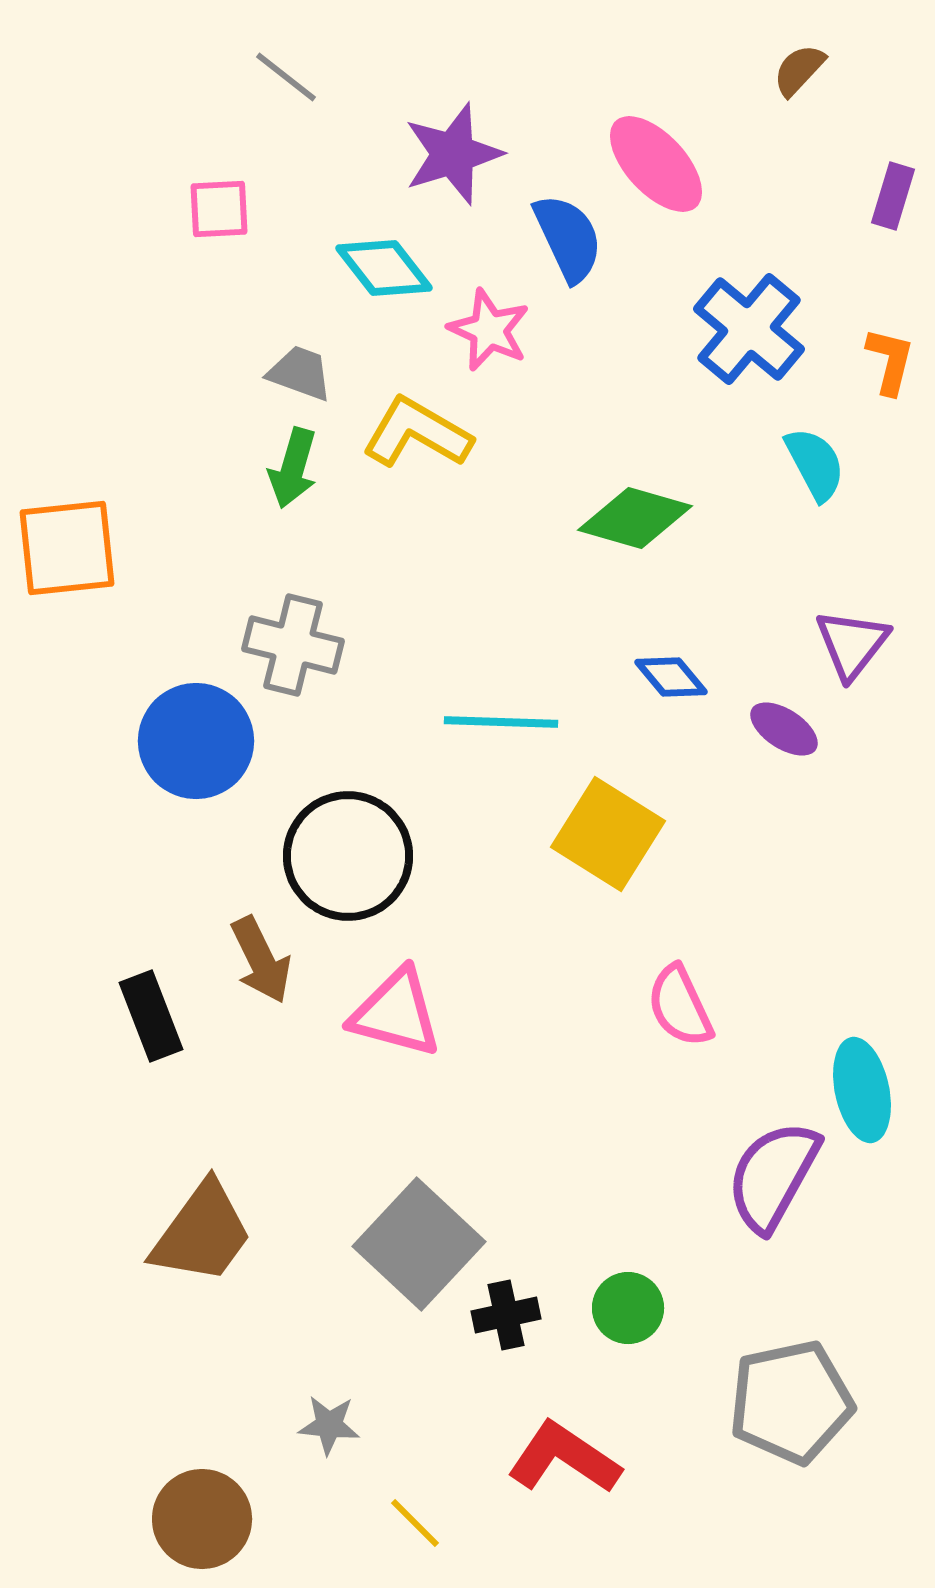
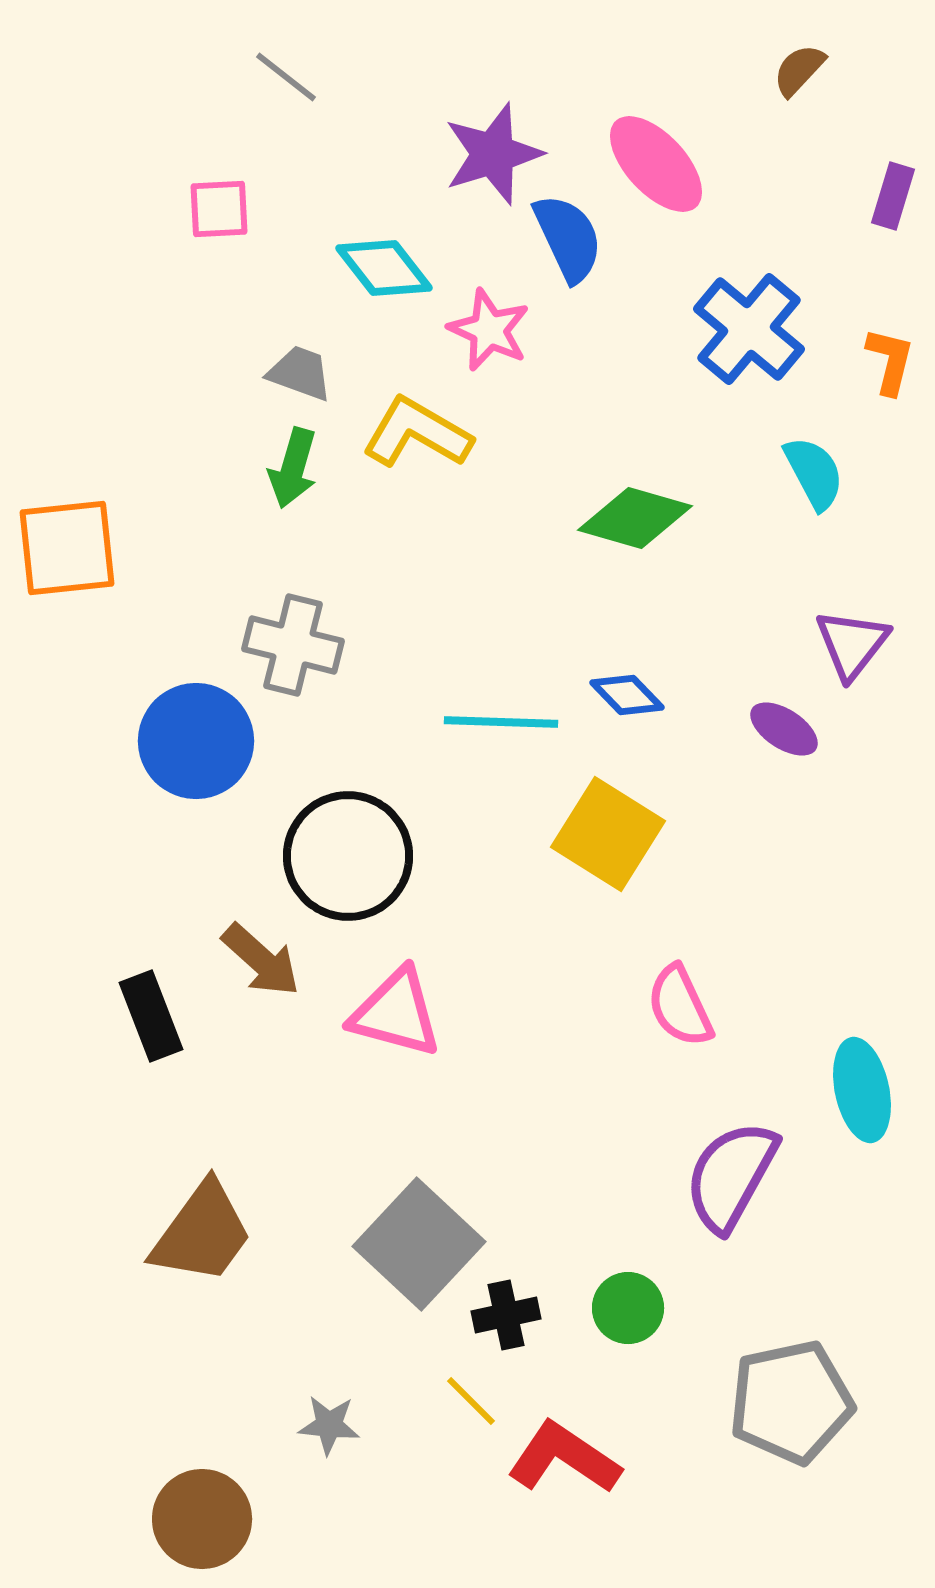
purple star: moved 40 px right
cyan semicircle: moved 1 px left, 9 px down
blue diamond: moved 44 px left, 18 px down; rotated 4 degrees counterclockwise
brown arrow: rotated 22 degrees counterclockwise
purple semicircle: moved 42 px left
yellow line: moved 56 px right, 122 px up
